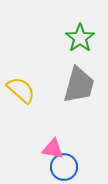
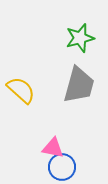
green star: rotated 20 degrees clockwise
pink triangle: moved 1 px up
blue circle: moved 2 px left
